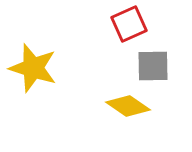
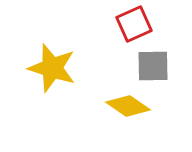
red square: moved 5 px right
yellow star: moved 19 px right
